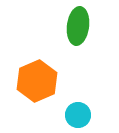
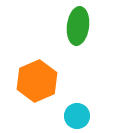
cyan circle: moved 1 px left, 1 px down
